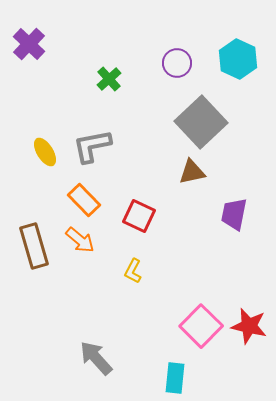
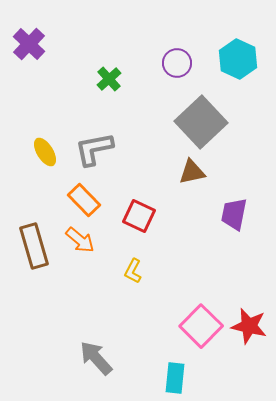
gray L-shape: moved 2 px right, 3 px down
